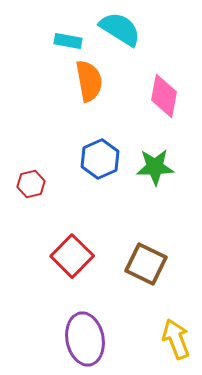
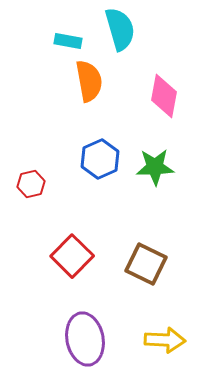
cyan semicircle: rotated 42 degrees clockwise
yellow arrow: moved 11 px left, 1 px down; rotated 114 degrees clockwise
